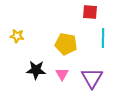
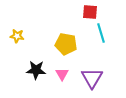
cyan line: moved 2 px left, 5 px up; rotated 18 degrees counterclockwise
